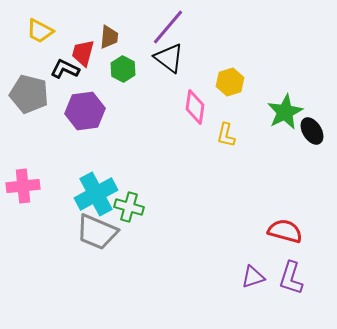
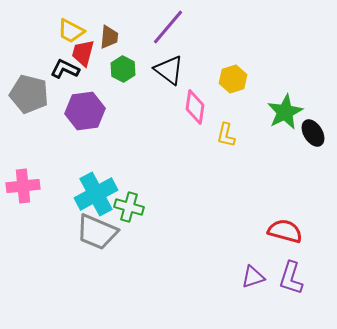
yellow trapezoid: moved 31 px right
black triangle: moved 12 px down
yellow hexagon: moved 3 px right, 3 px up
black ellipse: moved 1 px right, 2 px down
